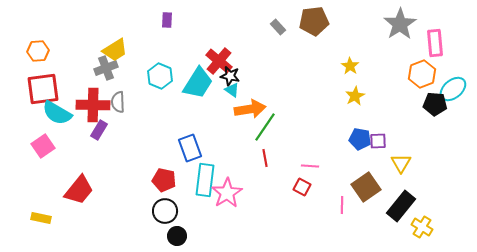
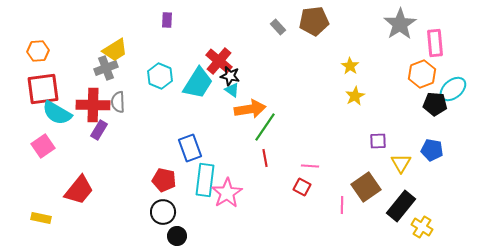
blue pentagon at (360, 139): moved 72 px right, 11 px down
black circle at (165, 211): moved 2 px left, 1 px down
